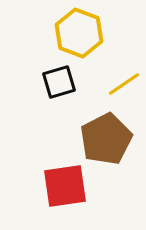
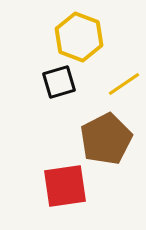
yellow hexagon: moved 4 px down
